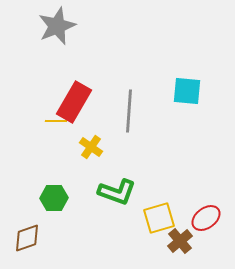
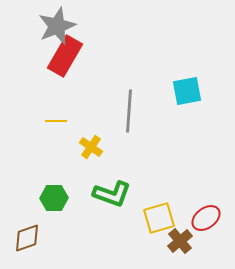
cyan square: rotated 16 degrees counterclockwise
red rectangle: moved 9 px left, 46 px up
green L-shape: moved 5 px left, 2 px down
